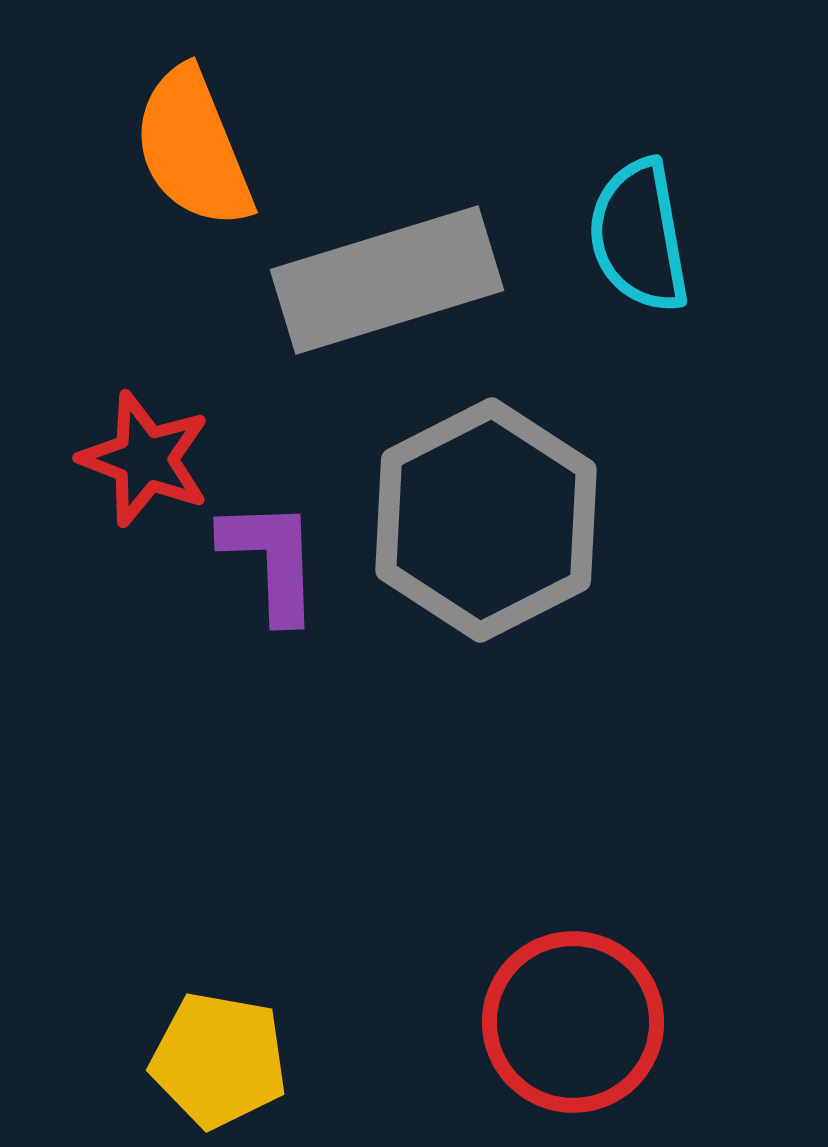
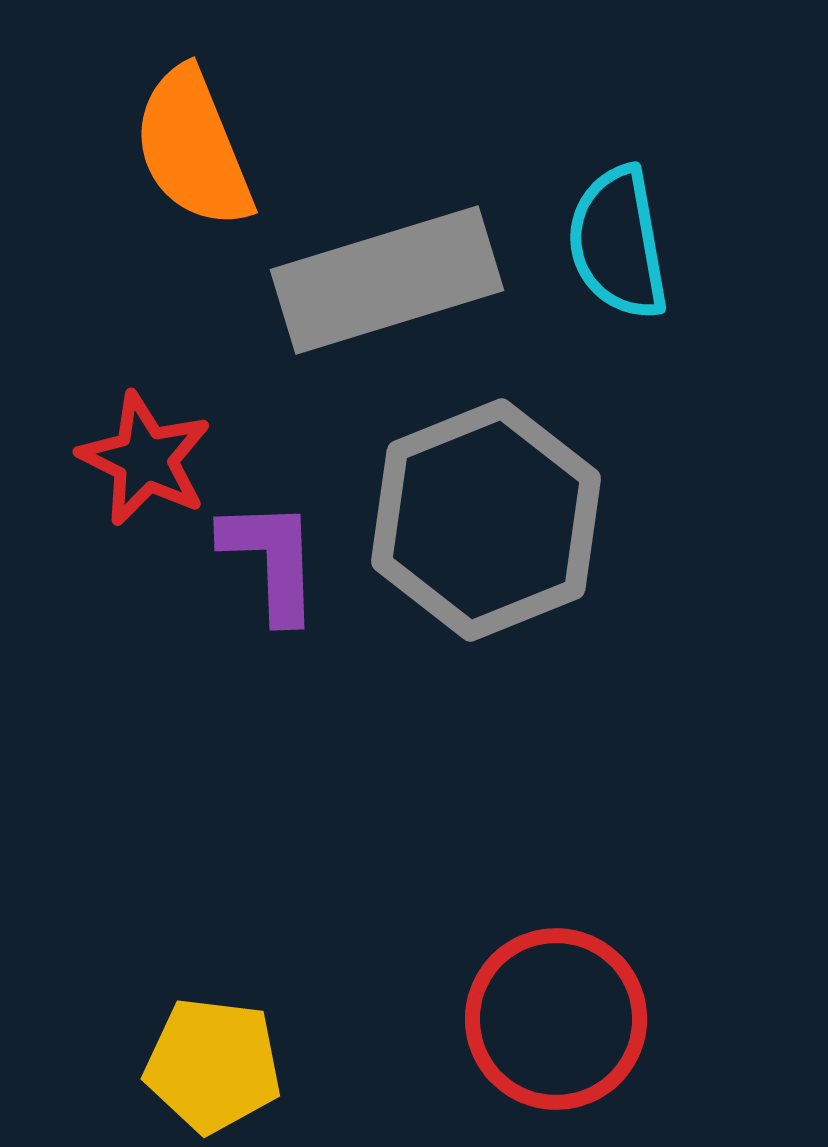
cyan semicircle: moved 21 px left, 7 px down
red star: rotated 5 degrees clockwise
gray hexagon: rotated 5 degrees clockwise
red circle: moved 17 px left, 3 px up
yellow pentagon: moved 6 px left, 5 px down; rotated 3 degrees counterclockwise
